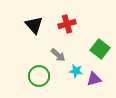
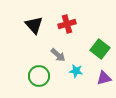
purple triangle: moved 10 px right, 1 px up
